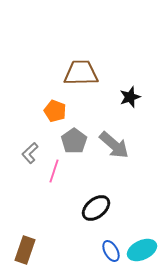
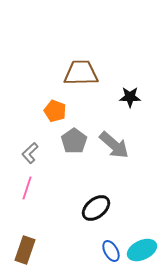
black star: rotated 20 degrees clockwise
pink line: moved 27 px left, 17 px down
